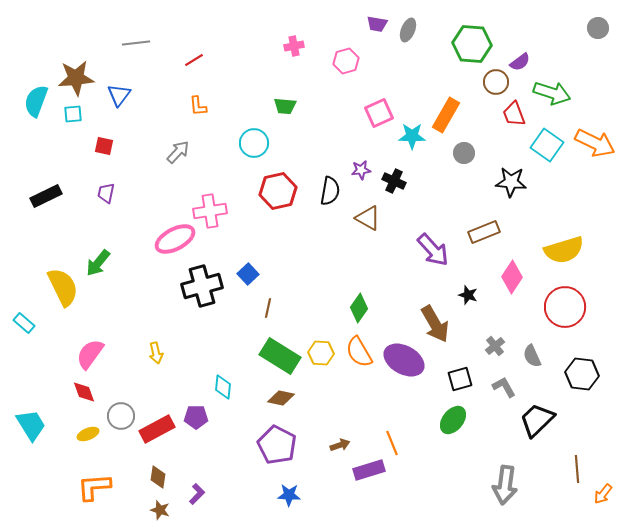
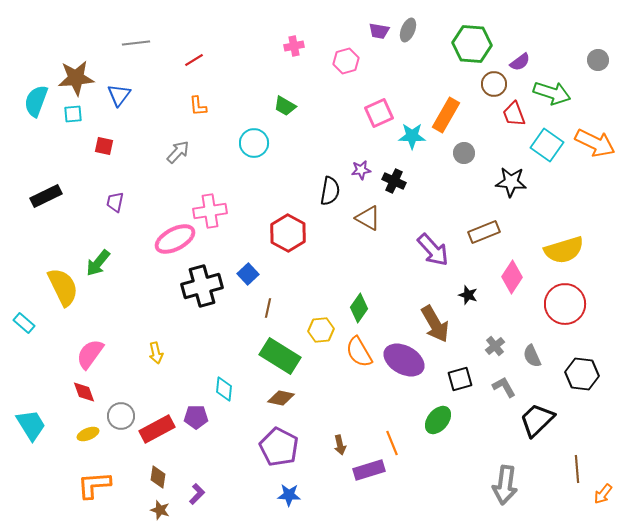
purple trapezoid at (377, 24): moved 2 px right, 7 px down
gray circle at (598, 28): moved 32 px down
brown circle at (496, 82): moved 2 px left, 2 px down
green trapezoid at (285, 106): rotated 25 degrees clockwise
red hexagon at (278, 191): moved 10 px right, 42 px down; rotated 18 degrees counterclockwise
purple trapezoid at (106, 193): moved 9 px right, 9 px down
red circle at (565, 307): moved 3 px up
yellow hexagon at (321, 353): moved 23 px up; rotated 10 degrees counterclockwise
cyan diamond at (223, 387): moved 1 px right, 2 px down
green ellipse at (453, 420): moved 15 px left
purple pentagon at (277, 445): moved 2 px right, 2 px down
brown arrow at (340, 445): rotated 96 degrees clockwise
orange L-shape at (94, 487): moved 2 px up
